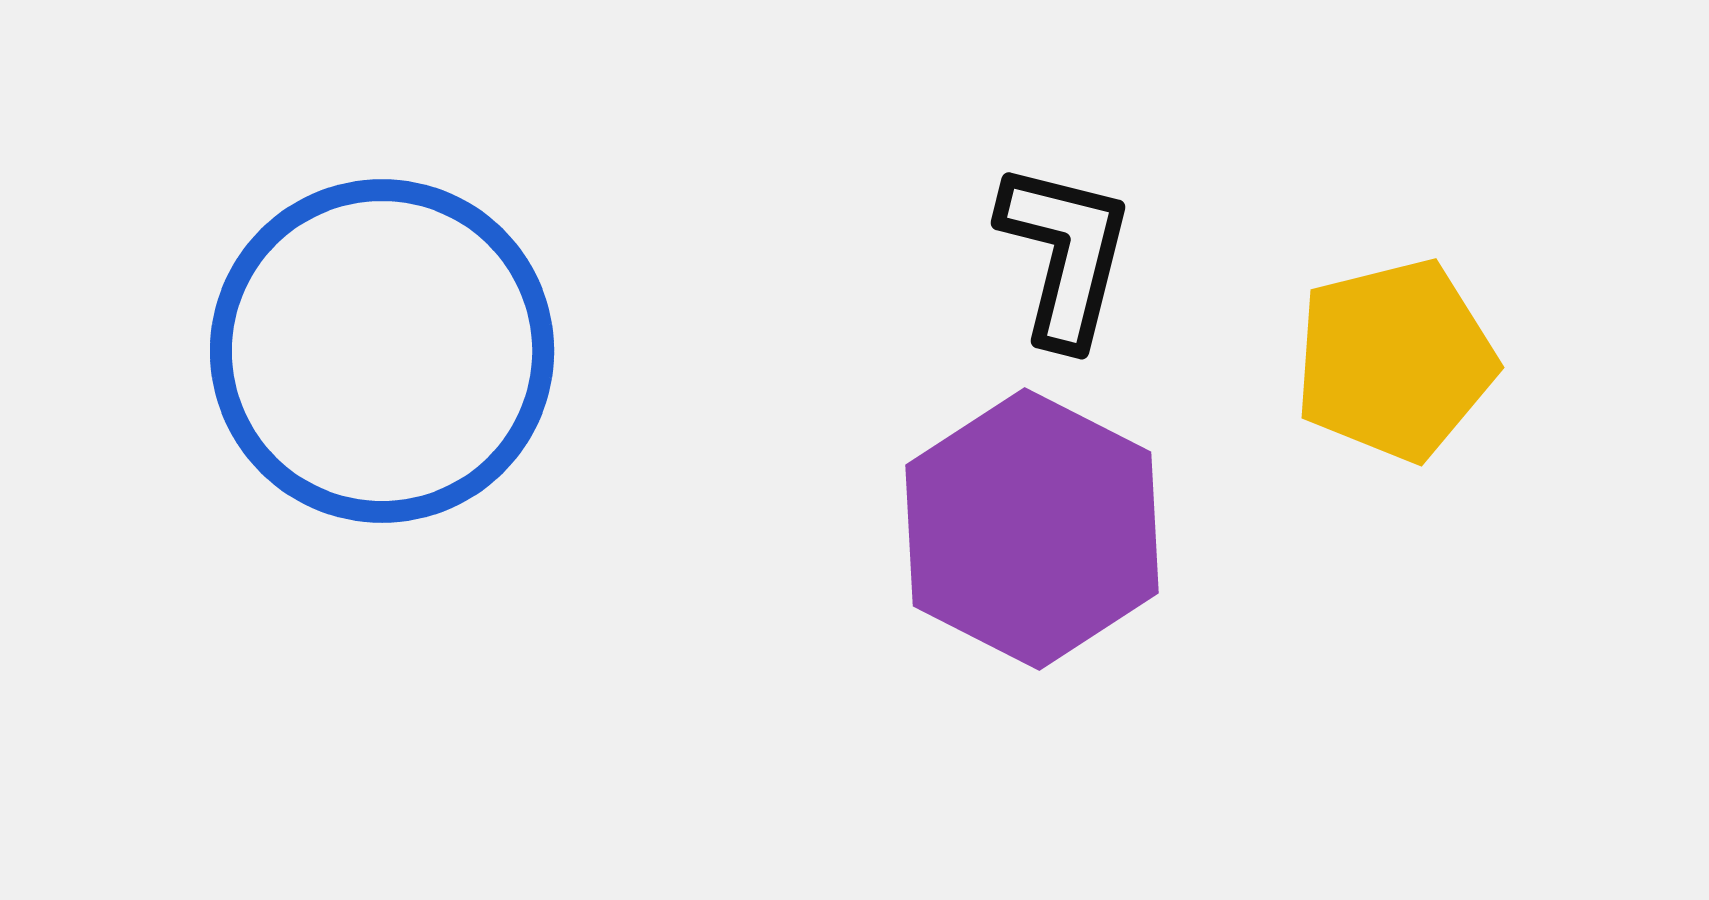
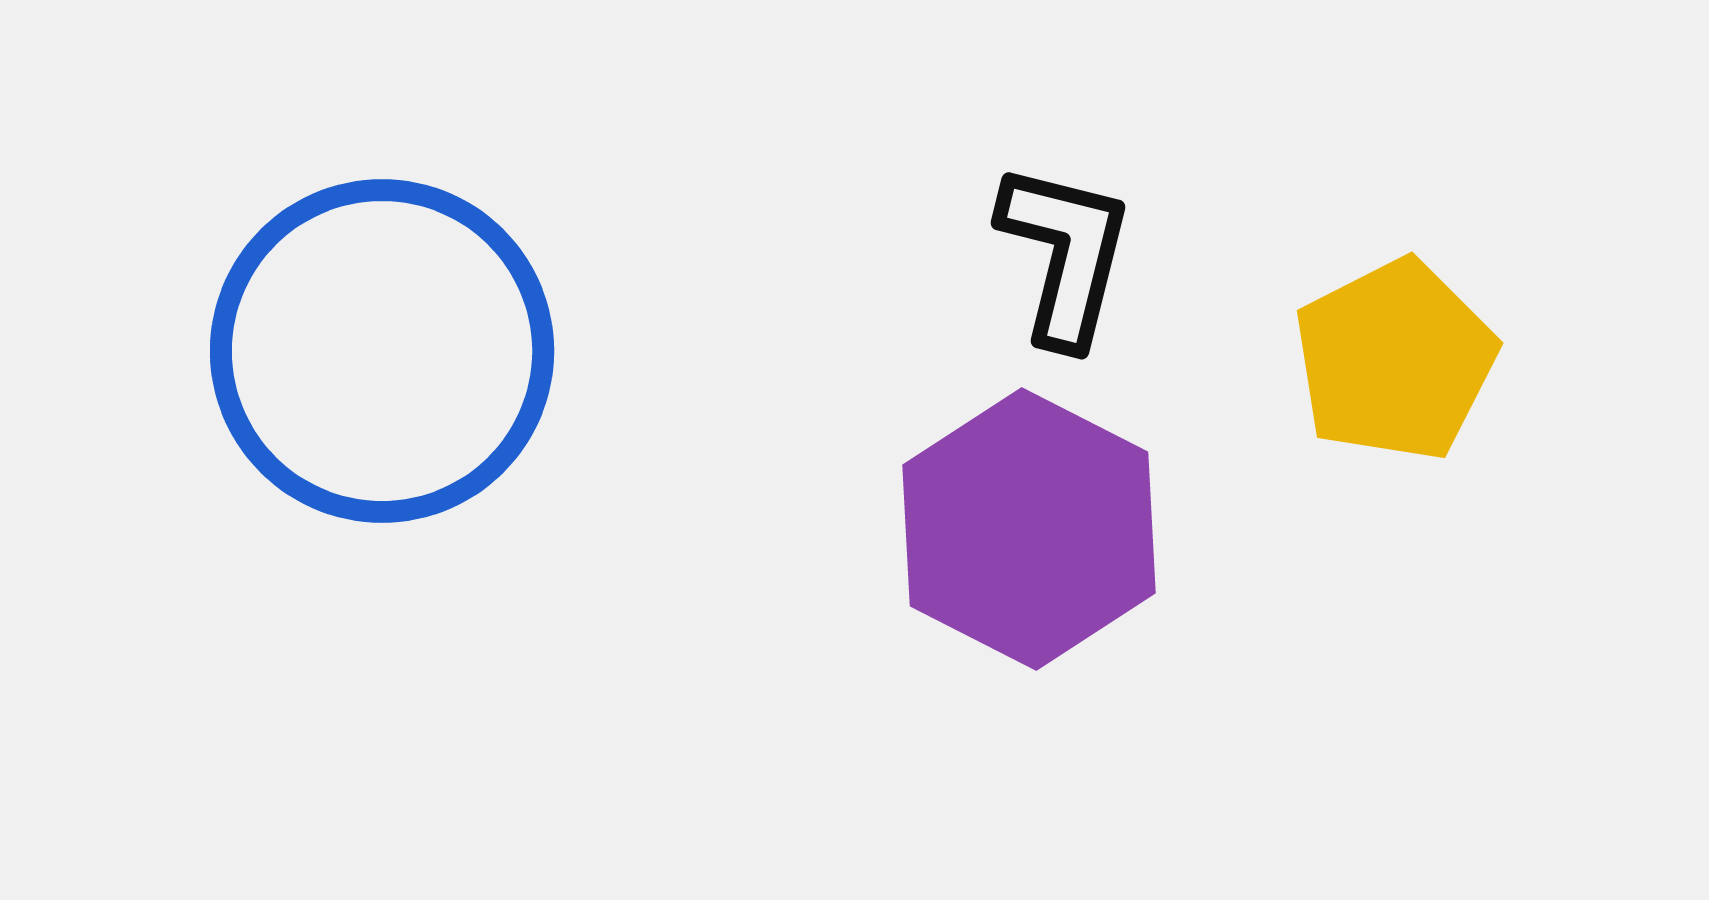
yellow pentagon: rotated 13 degrees counterclockwise
purple hexagon: moved 3 px left
